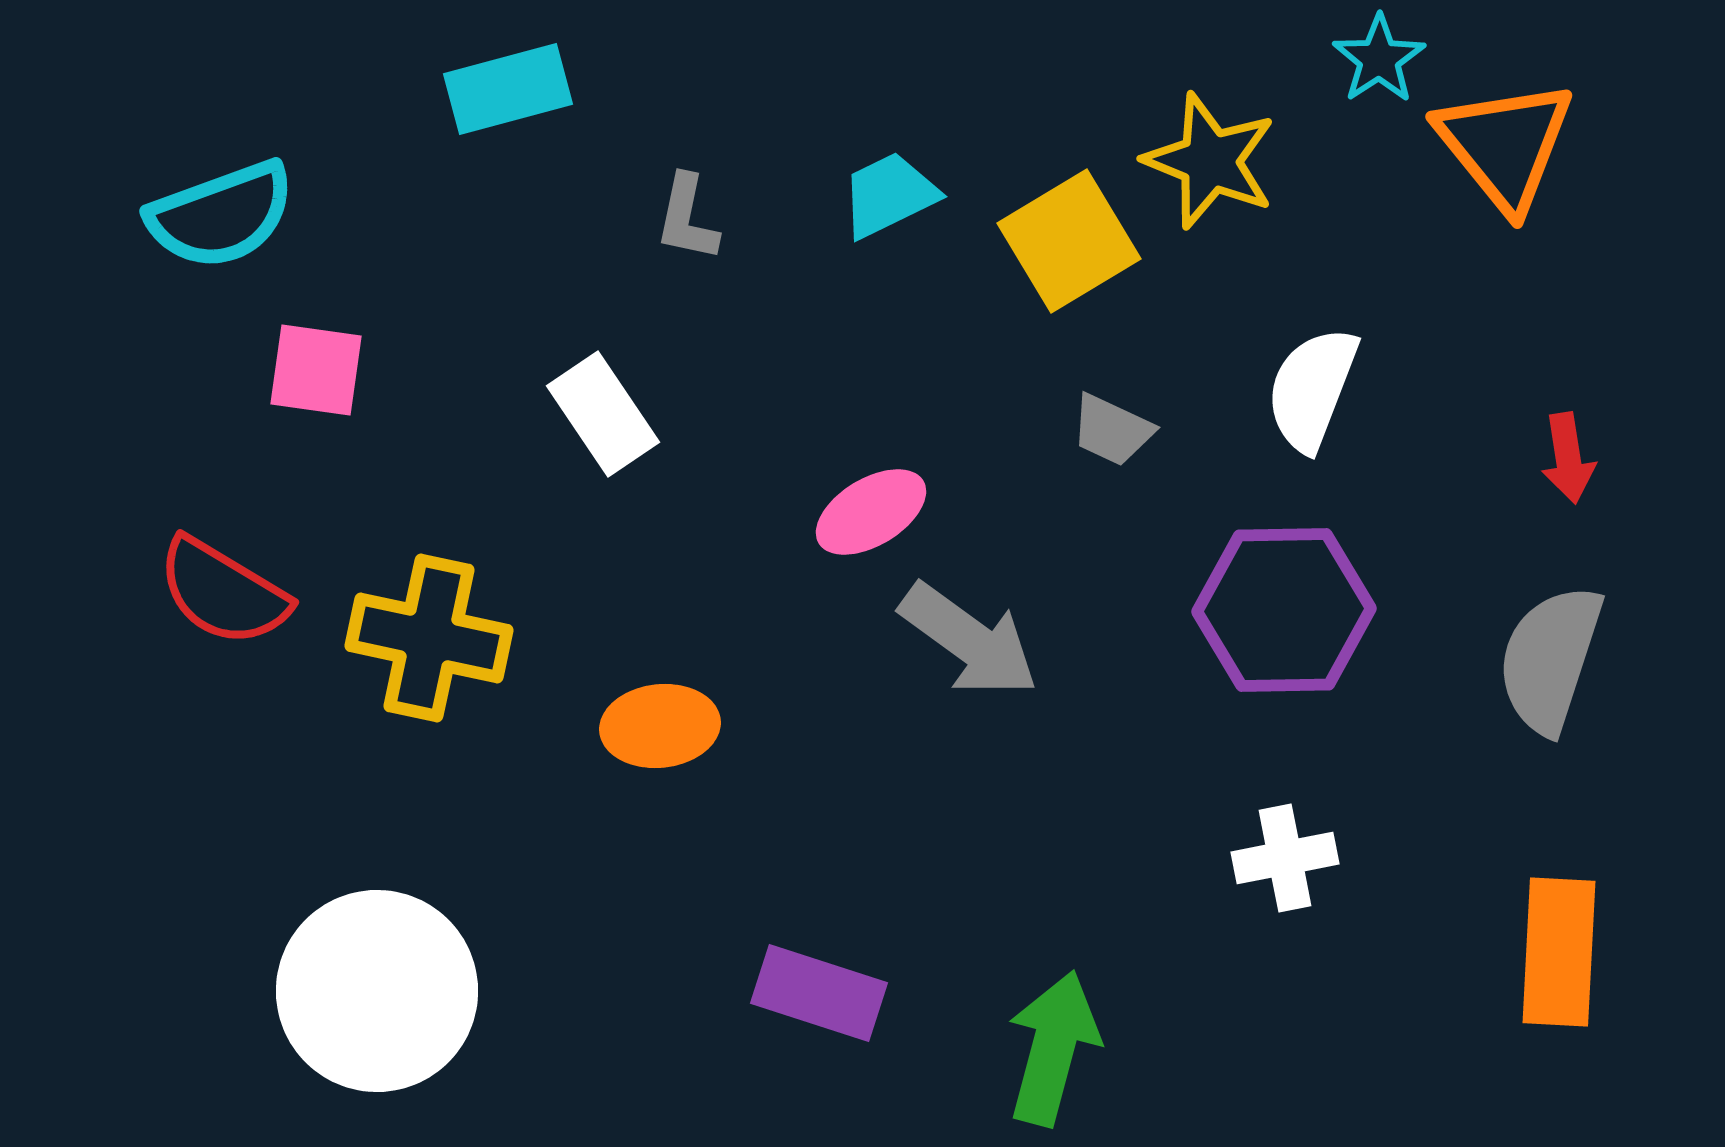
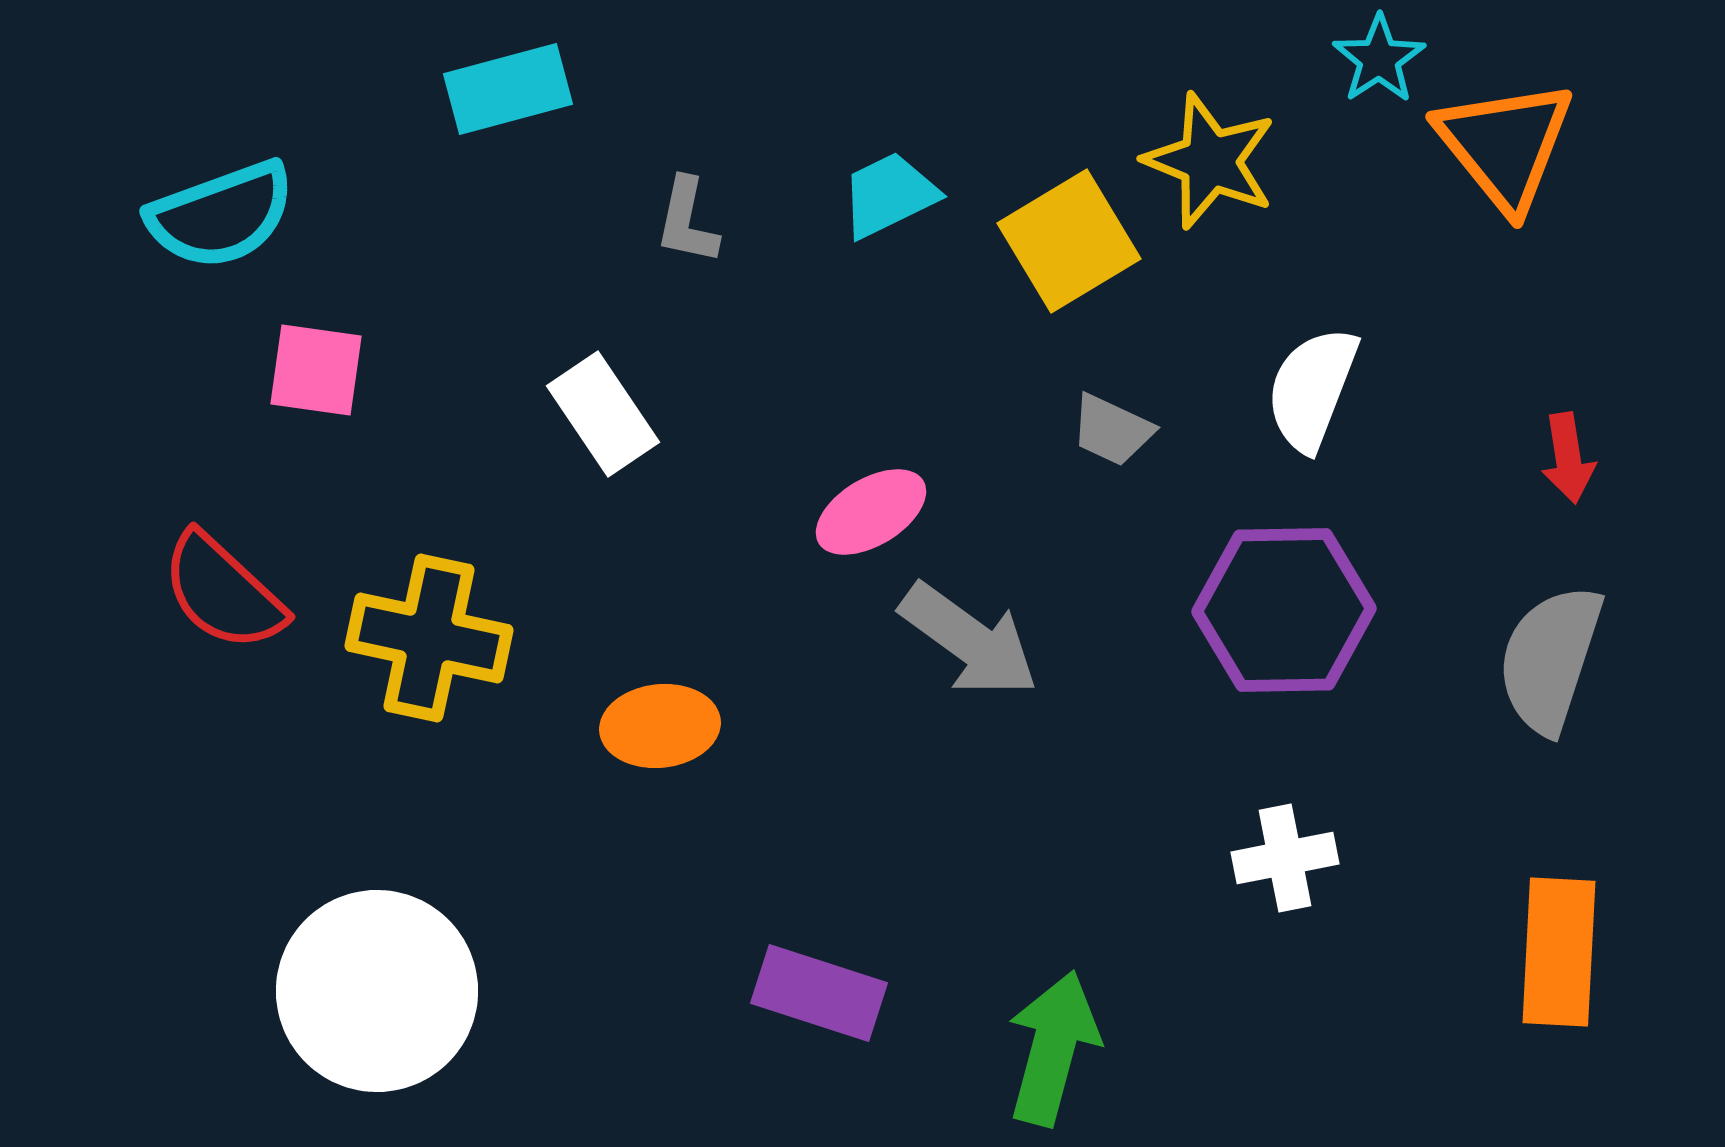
gray L-shape: moved 3 px down
red semicircle: rotated 12 degrees clockwise
